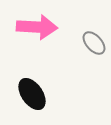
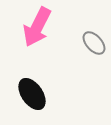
pink arrow: rotated 114 degrees clockwise
